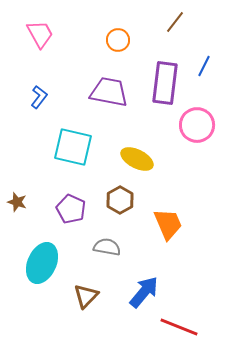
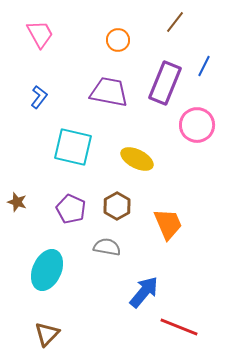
purple rectangle: rotated 15 degrees clockwise
brown hexagon: moved 3 px left, 6 px down
cyan ellipse: moved 5 px right, 7 px down
brown triangle: moved 39 px left, 38 px down
